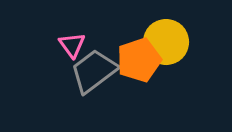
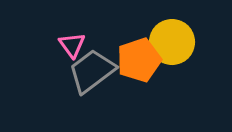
yellow circle: moved 6 px right
gray trapezoid: moved 2 px left
